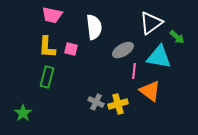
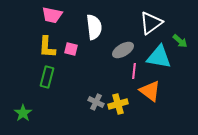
green arrow: moved 3 px right, 4 px down
